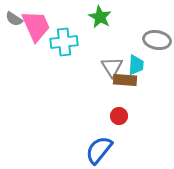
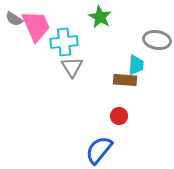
gray triangle: moved 40 px left
